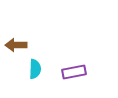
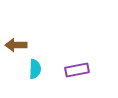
purple rectangle: moved 3 px right, 2 px up
